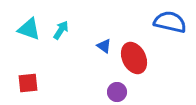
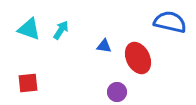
blue triangle: rotated 28 degrees counterclockwise
red ellipse: moved 4 px right
